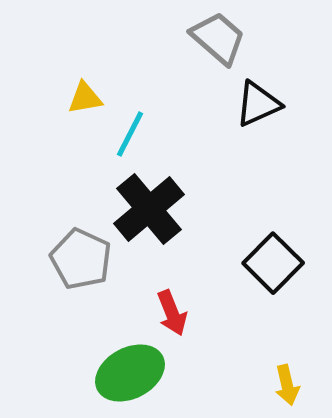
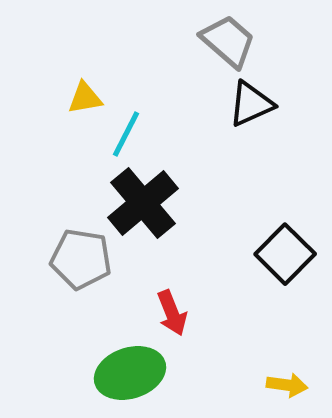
gray trapezoid: moved 10 px right, 3 px down
black triangle: moved 7 px left
cyan line: moved 4 px left
black cross: moved 6 px left, 6 px up
gray pentagon: rotated 16 degrees counterclockwise
black square: moved 12 px right, 9 px up
green ellipse: rotated 10 degrees clockwise
yellow arrow: rotated 69 degrees counterclockwise
